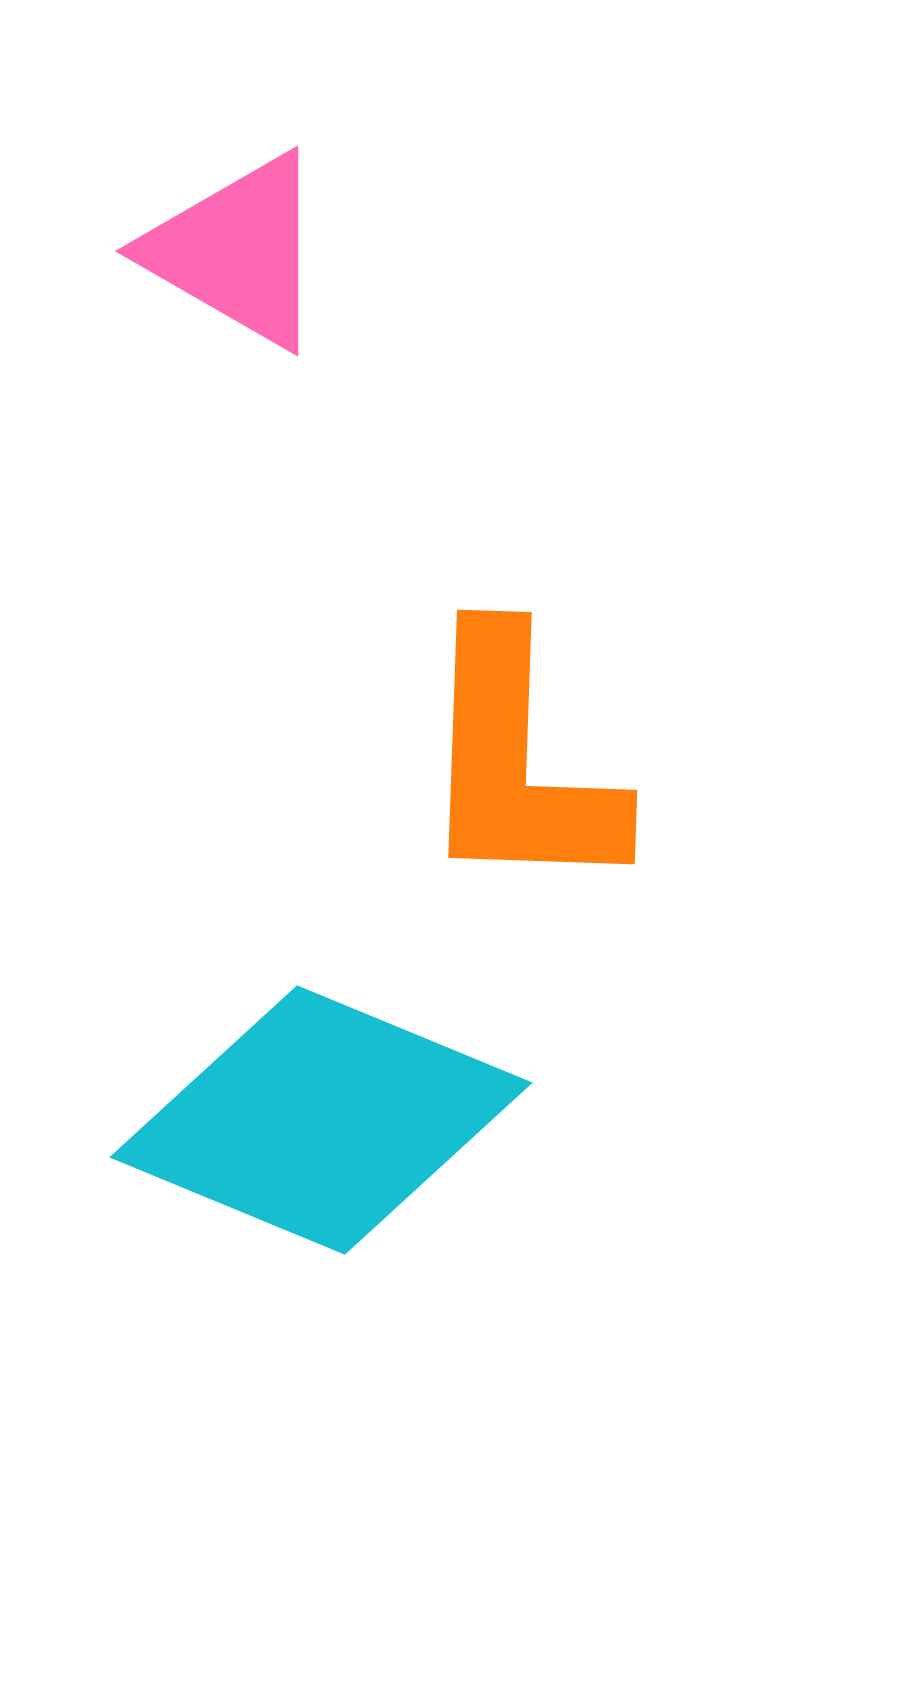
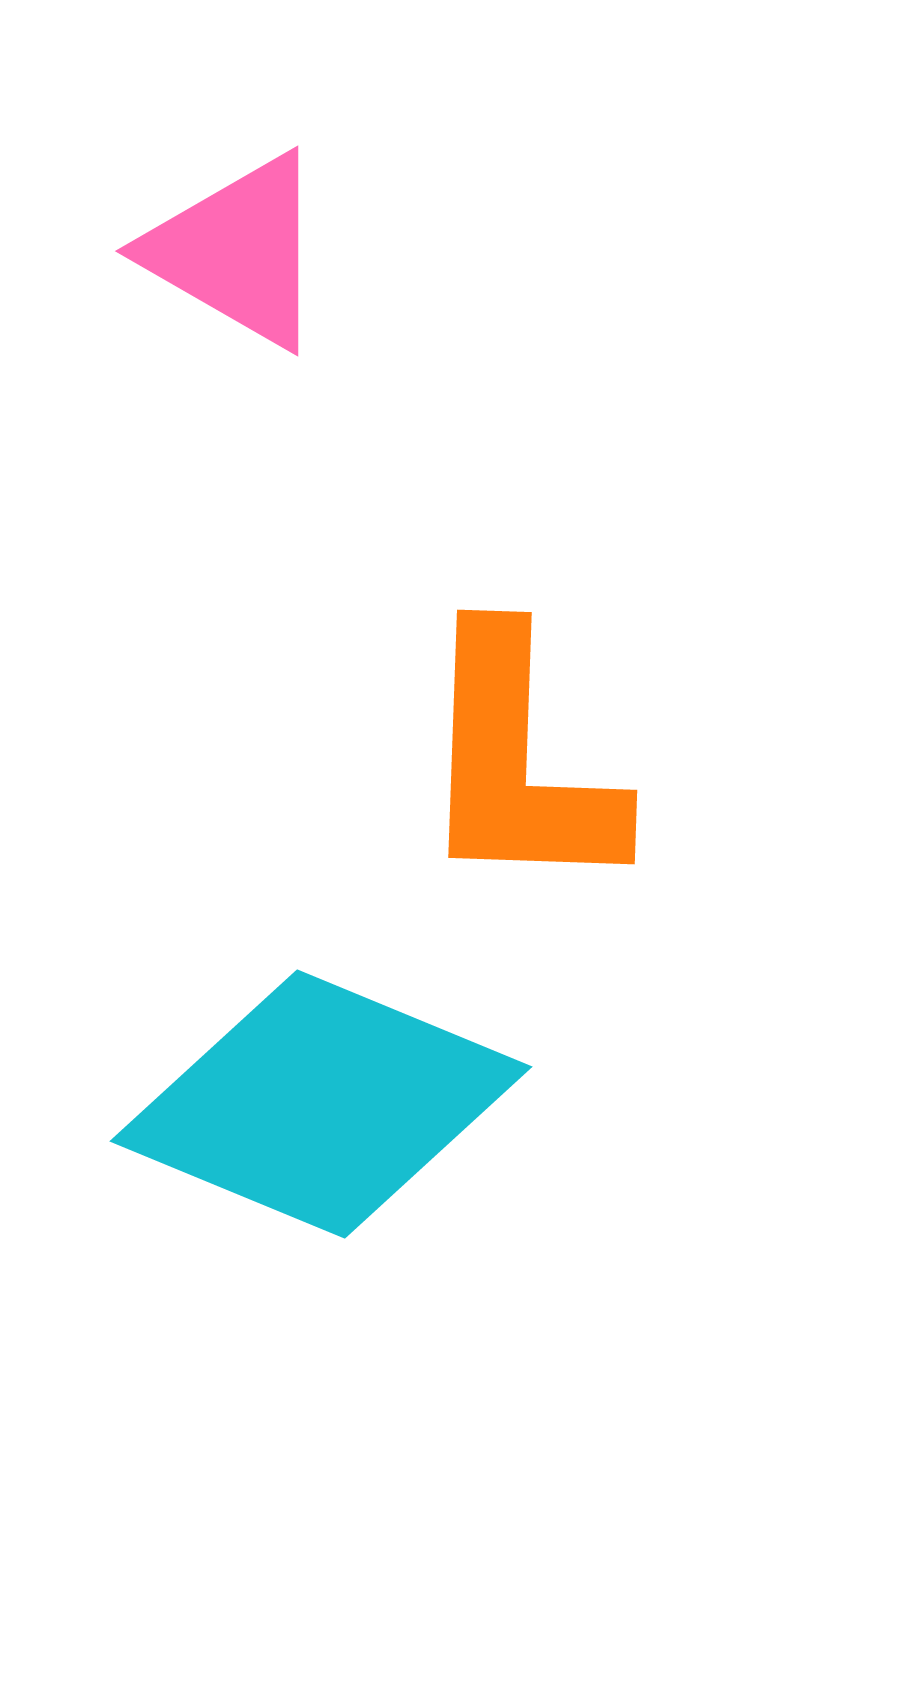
cyan diamond: moved 16 px up
